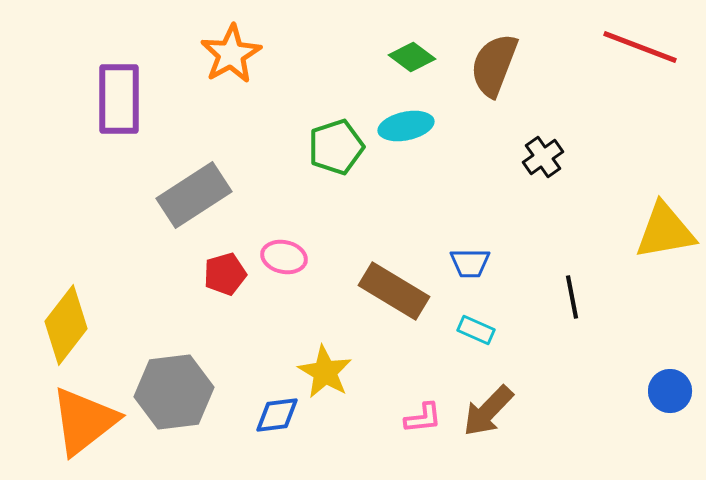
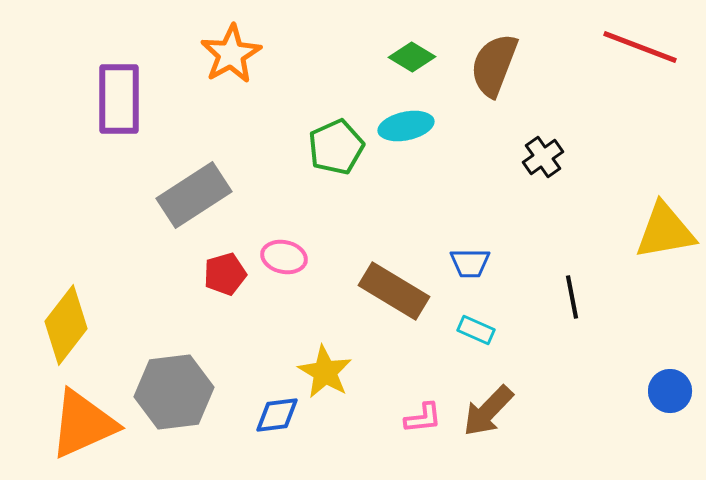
green diamond: rotated 6 degrees counterclockwise
green pentagon: rotated 6 degrees counterclockwise
orange triangle: moved 1 px left, 3 px down; rotated 14 degrees clockwise
